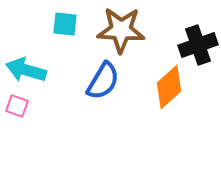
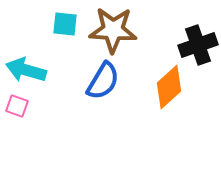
brown star: moved 8 px left
